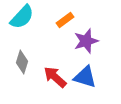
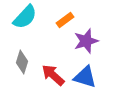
cyan semicircle: moved 3 px right
red arrow: moved 2 px left, 2 px up
